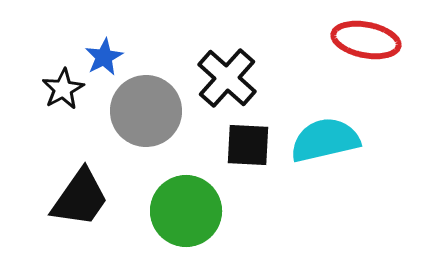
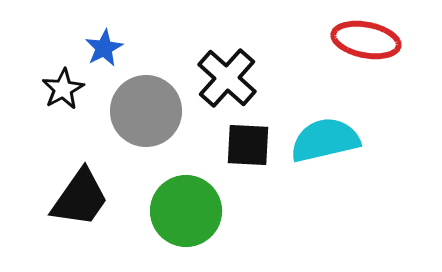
blue star: moved 9 px up
